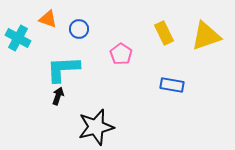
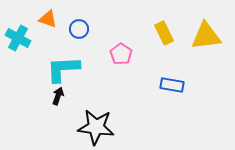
yellow triangle: rotated 12 degrees clockwise
black star: rotated 21 degrees clockwise
